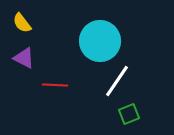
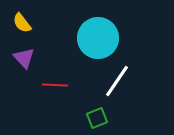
cyan circle: moved 2 px left, 3 px up
purple triangle: rotated 20 degrees clockwise
green square: moved 32 px left, 4 px down
